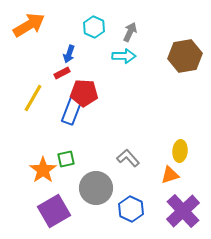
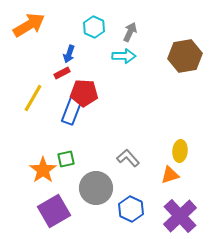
purple cross: moved 3 px left, 5 px down
